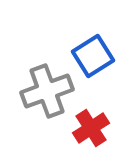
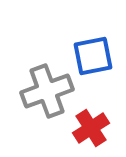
blue square: rotated 21 degrees clockwise
